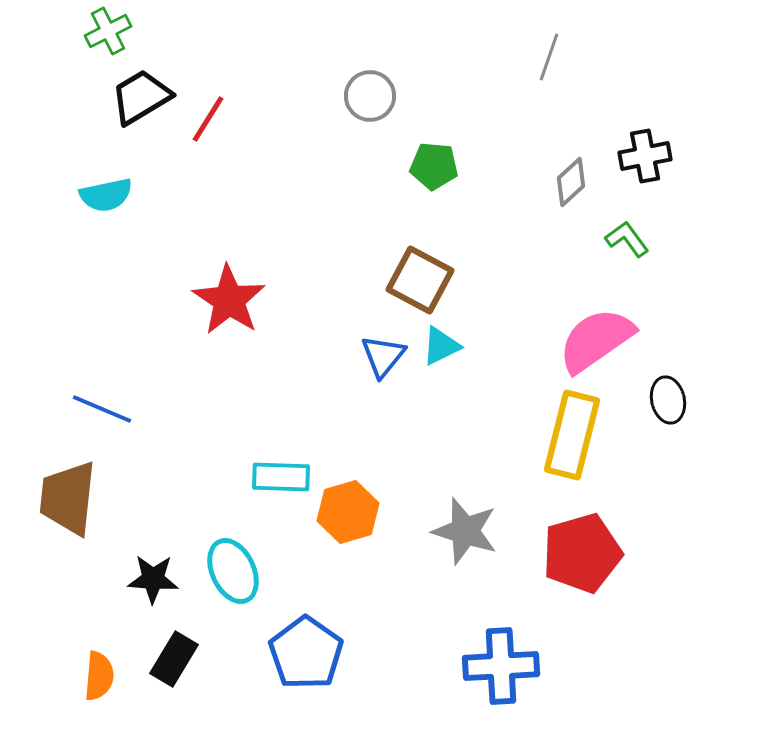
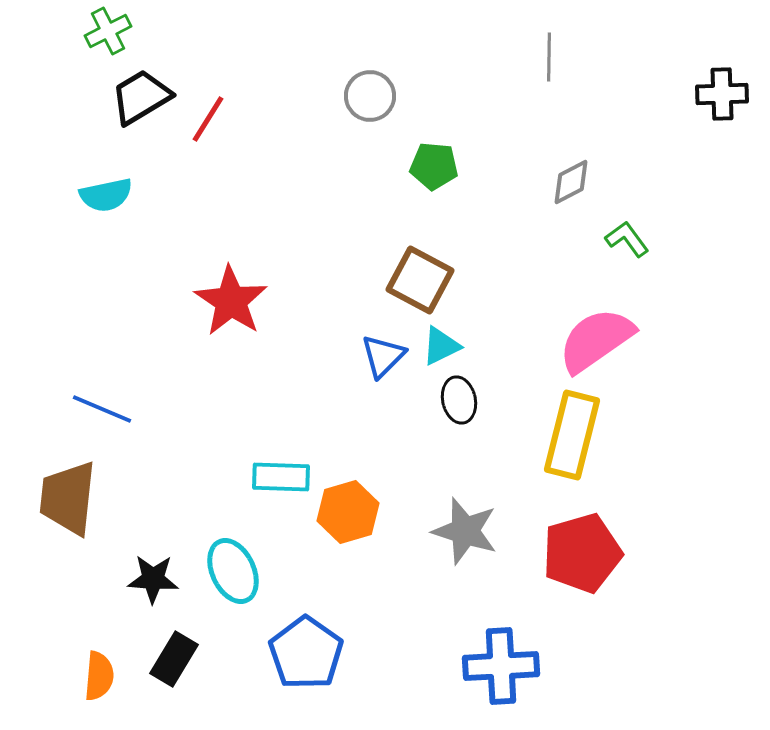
gray line: rotated 18 degrees counterclockwise
black cross: moved 77 px right, 62 px up; rotated 9 degrees clockwise
gray diamond: rotated 15 degrees clockwise
red star: moved 2 px right, 1 px down
blue triangle: rotated 6 degrees clockwise
black ellipse: moved 209 px left
